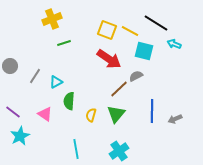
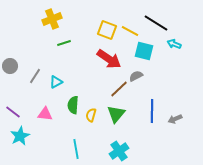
green semicircle: moved 4 px right, 4 px down
pink triangle: rotated 28 degrees counterclockwise
